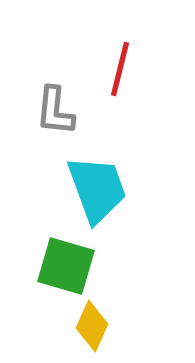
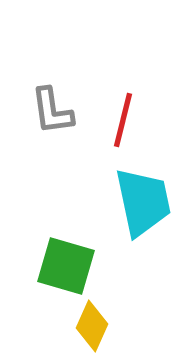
red line: moved 3 px right, 51 px down
gray L-shape: moved 3 px left; rotated 14 degrees counterclockwise
cyan trapezoid: moved 46 px right, 13 px down; rotated 8 degrees clockwise
